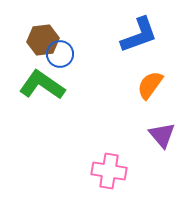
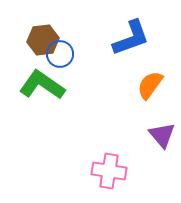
blue L-shape: moved 8 px left, 3 px down
